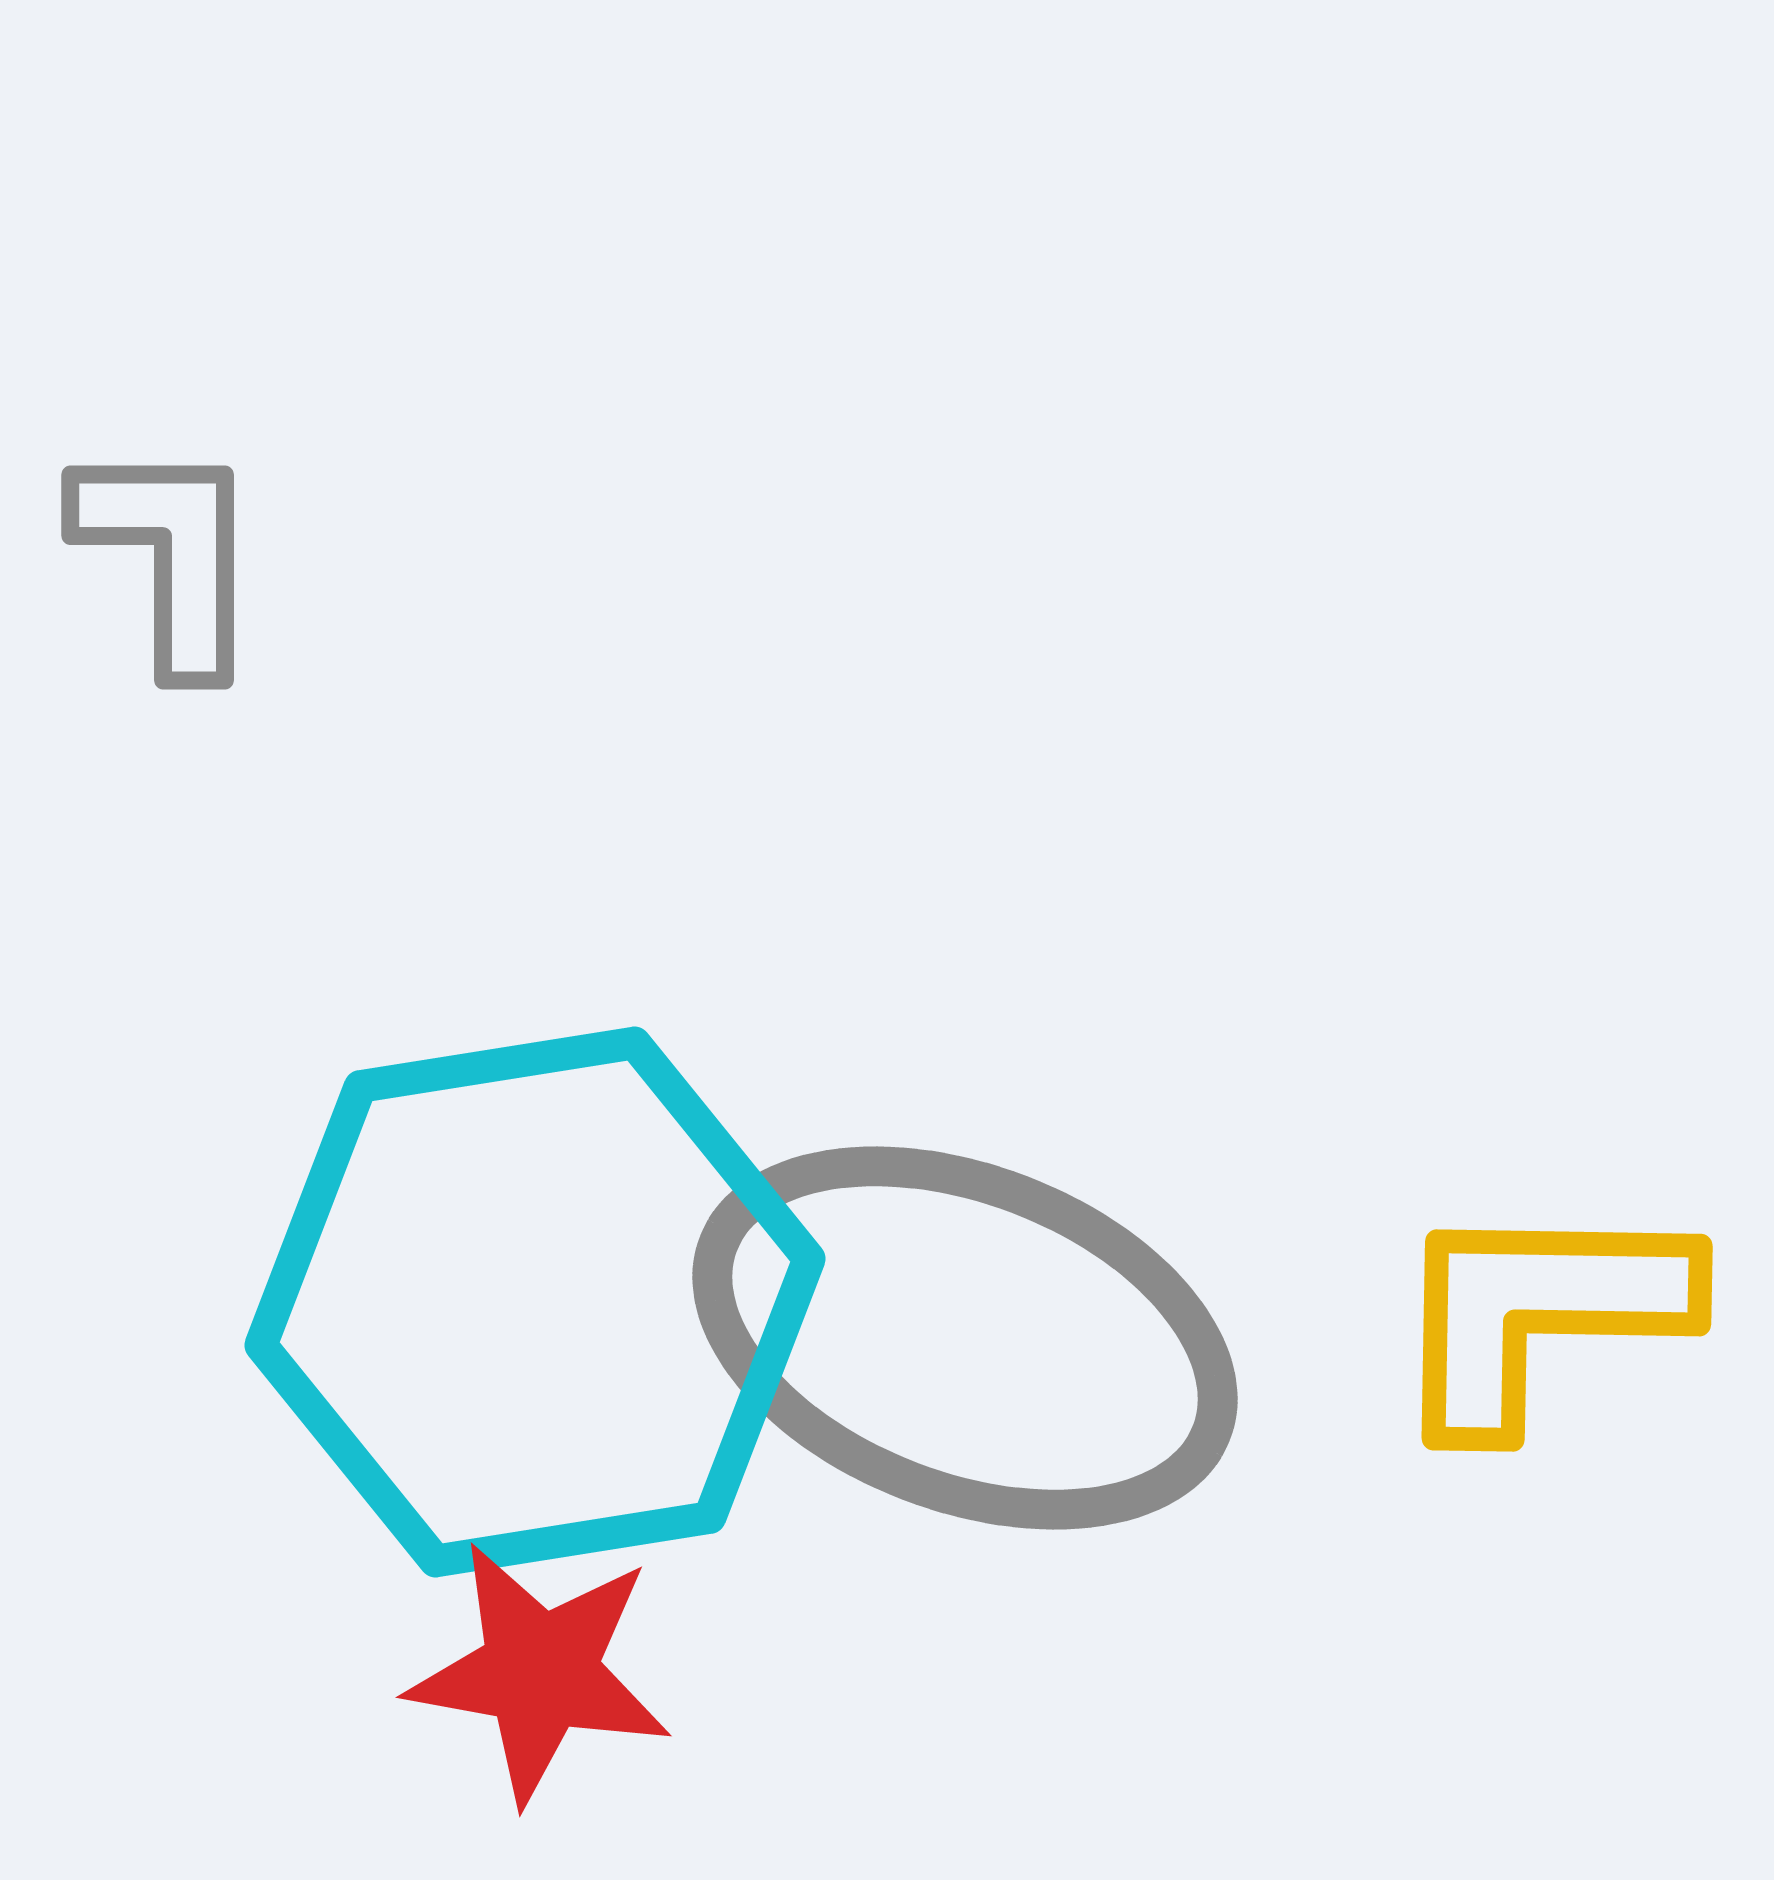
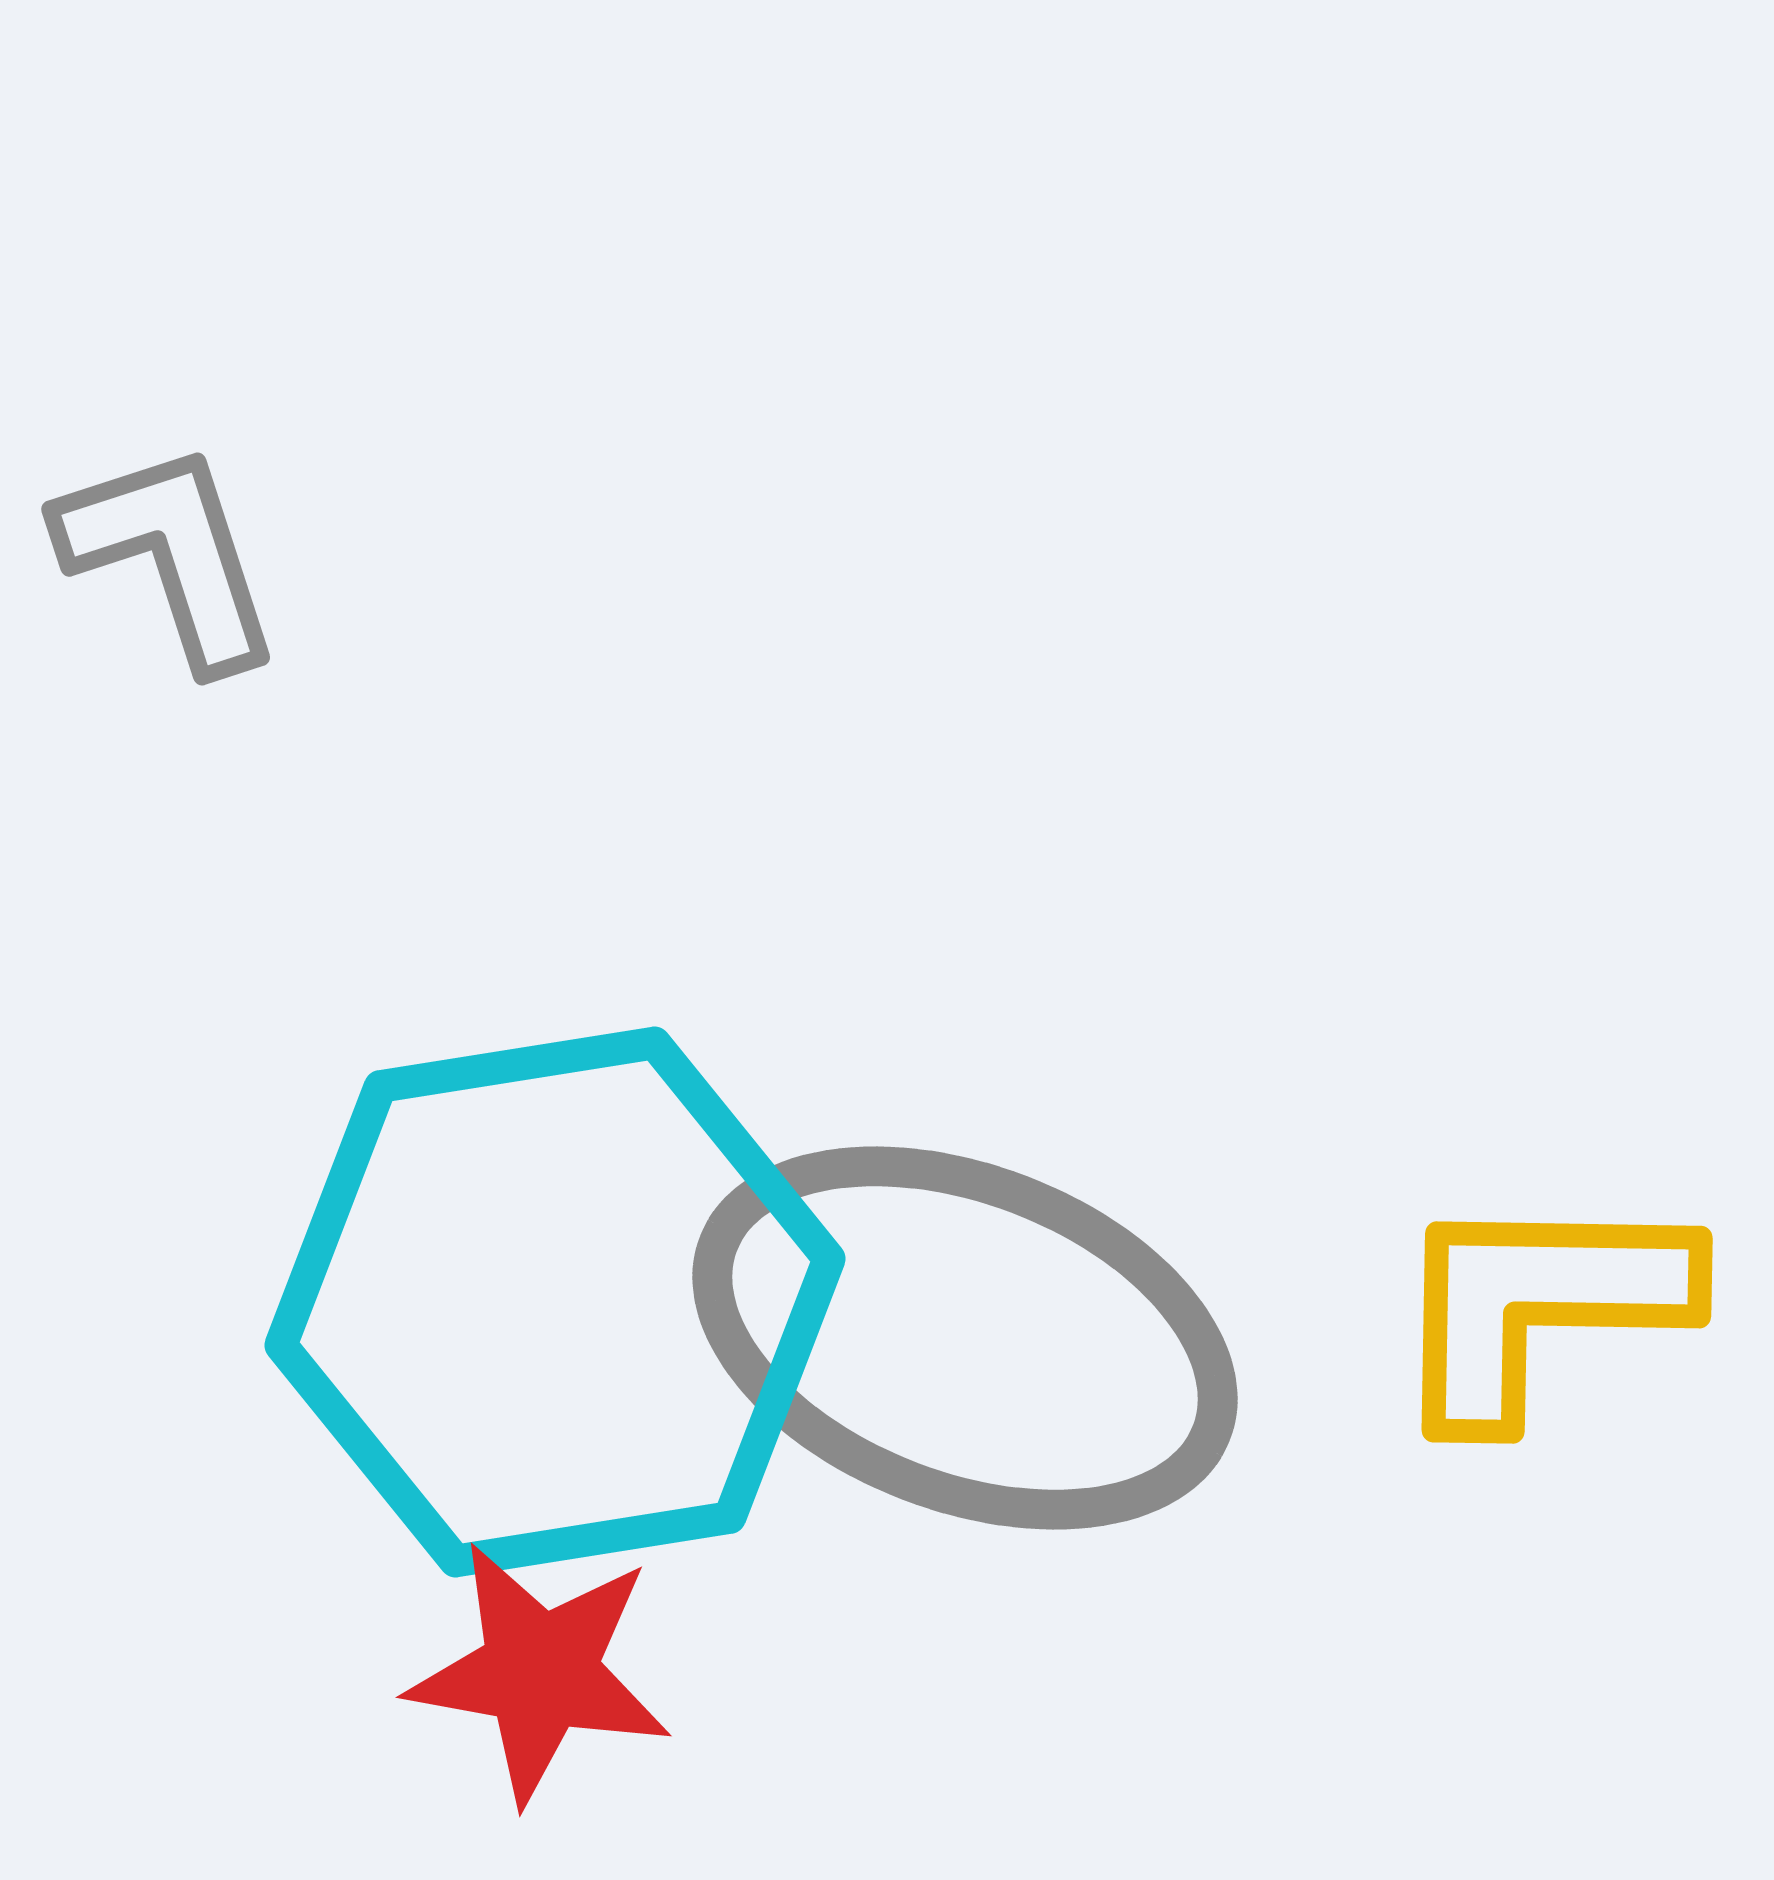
gray L-shape: rotated 18 degrees counterclockwise
cyan hexagon: moved 20 px right
yellow L-shape: moved 8 px up
